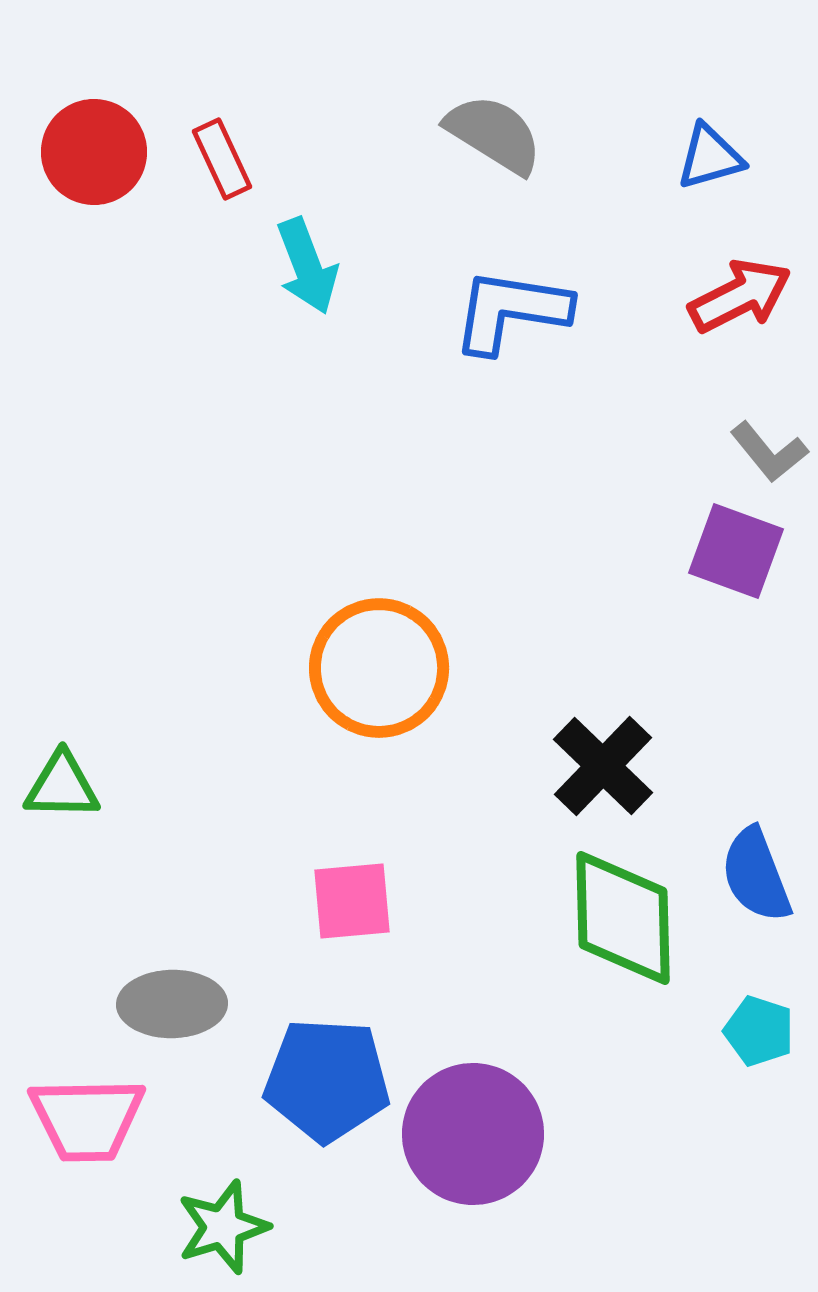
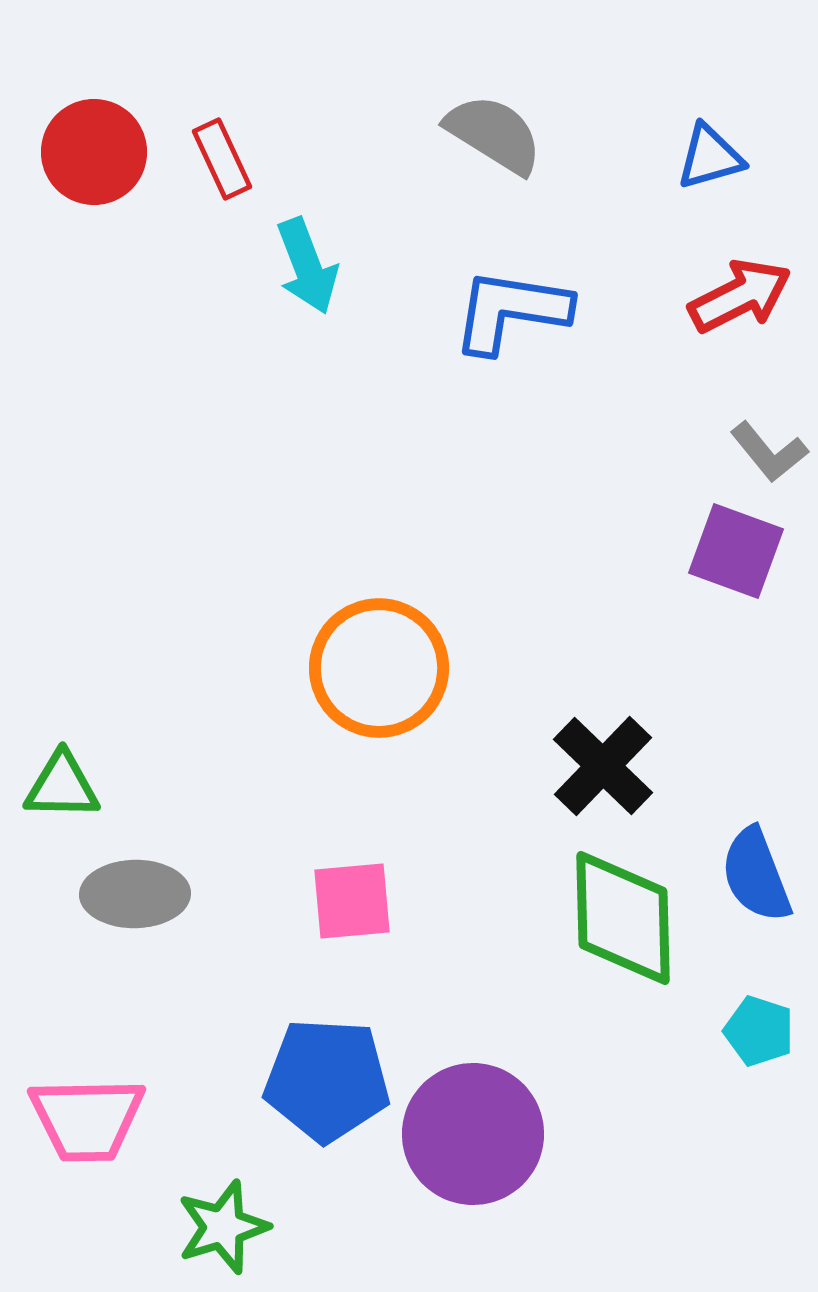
gray ellipse: moved 37 px left, 110 px up
